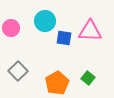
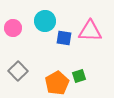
pink circle: moved 2 px right
green square: moved 9 px left, 2 px up; rotated 32 degrees clockwise
